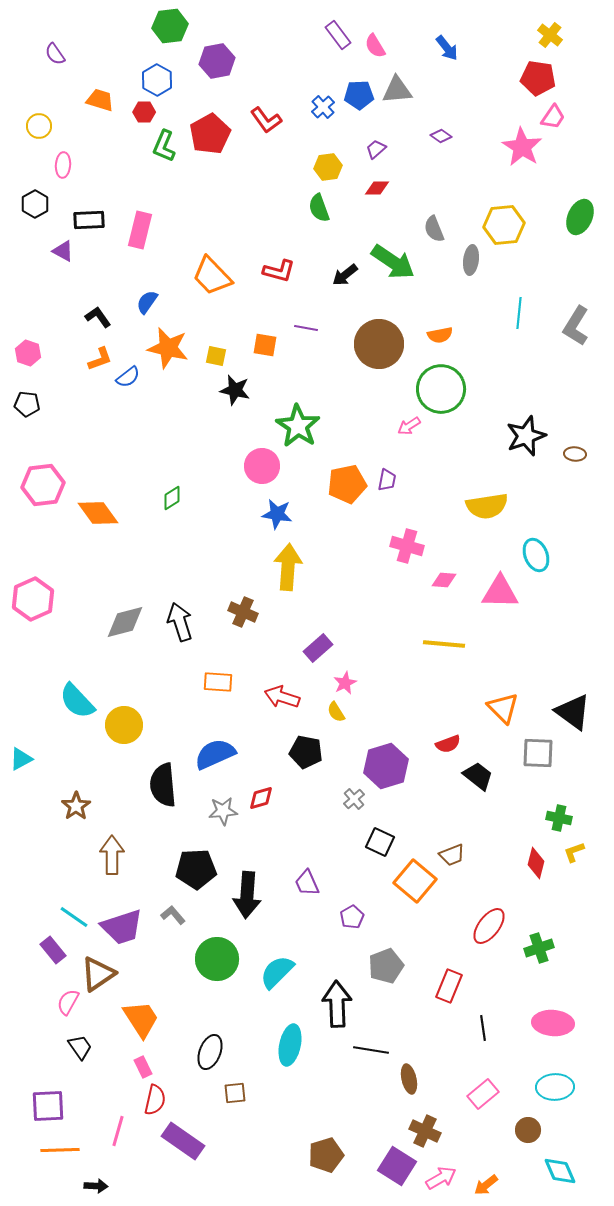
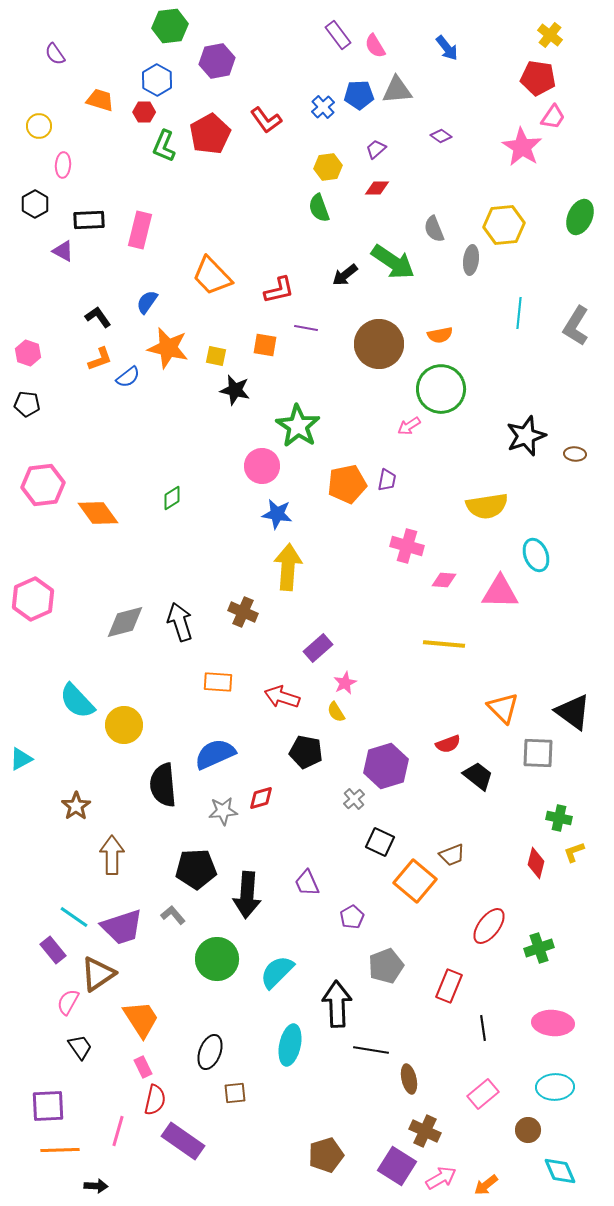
red L-shape at (279, 271): moved 19 px down; rotated 28 degrees counterclockwise
